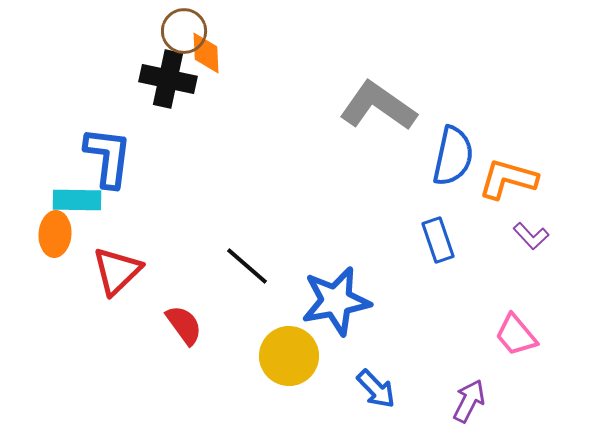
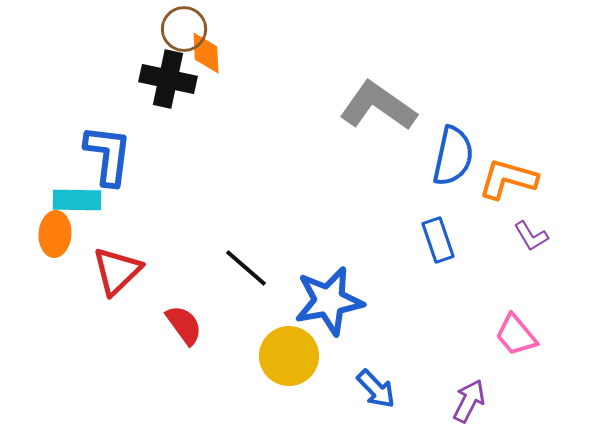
brown circle: moved 2 px up
blue L-shape: moved 2 px up
purple L-shape: rotated 12 degrees clockwise
black line: moved 1 px left, 2 px down
blue star: moved 7 px left
